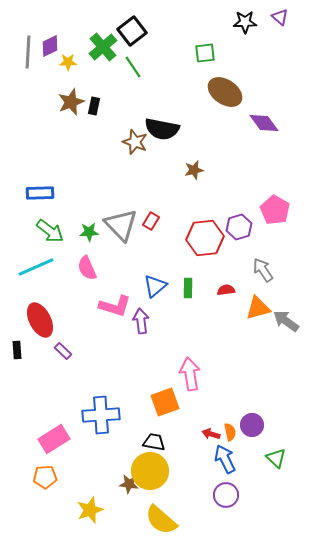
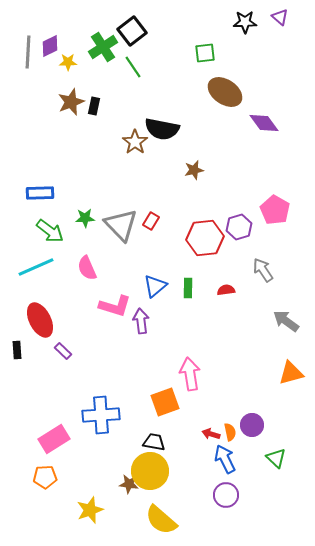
green cross at (103, 47): rotated 8 degrees clockwise
brown star at (135, 142): rotated 15 degrees clockwise
green star at (89, 232): moved 4 px left, 14 px up
orange triangle at (258, 308): moved 33 px right, 65 px down
